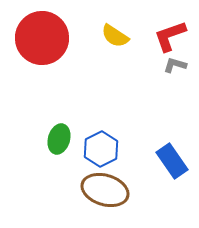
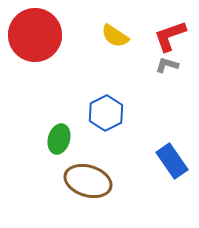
red circle: moved 7 px left, 3 px up
gray L-shape: moved 8 px left
blue hexagon: moved 5 px right, 36 px up
brown ellipse: moved 17 px left, 9 px up
